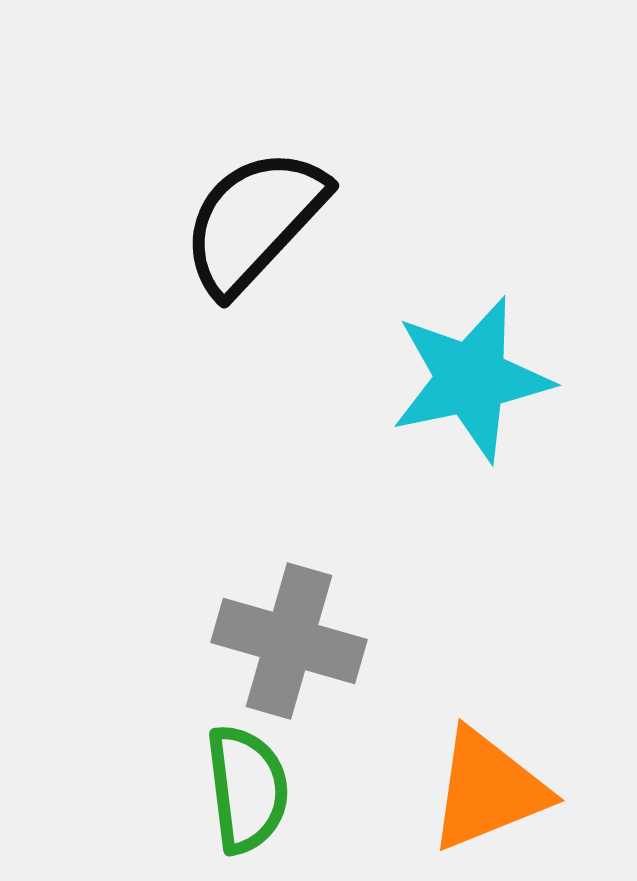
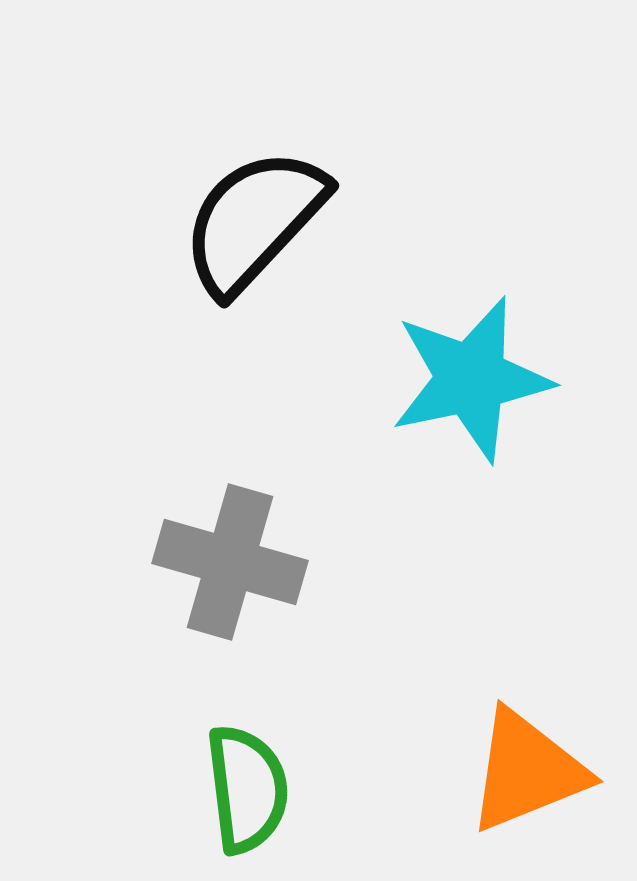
gray cross: moved 59 px left, 79 px up
orange triangle: moved 39 px right, 19 px up
